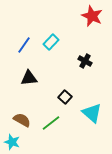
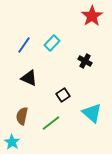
red star: rotated 15 degrees clockwise
cyan rectangle: moved 1 px right, 1 px down
black triangle: rotated 30 degrees clockwise
black square: moved 2 px left, 2 px up; rotated 16 degrees clockwise
brown semicircle: moved 4 px up; rotated 108 degrees counterclockwise
cyan star: rotated 14 degrees clockwise
